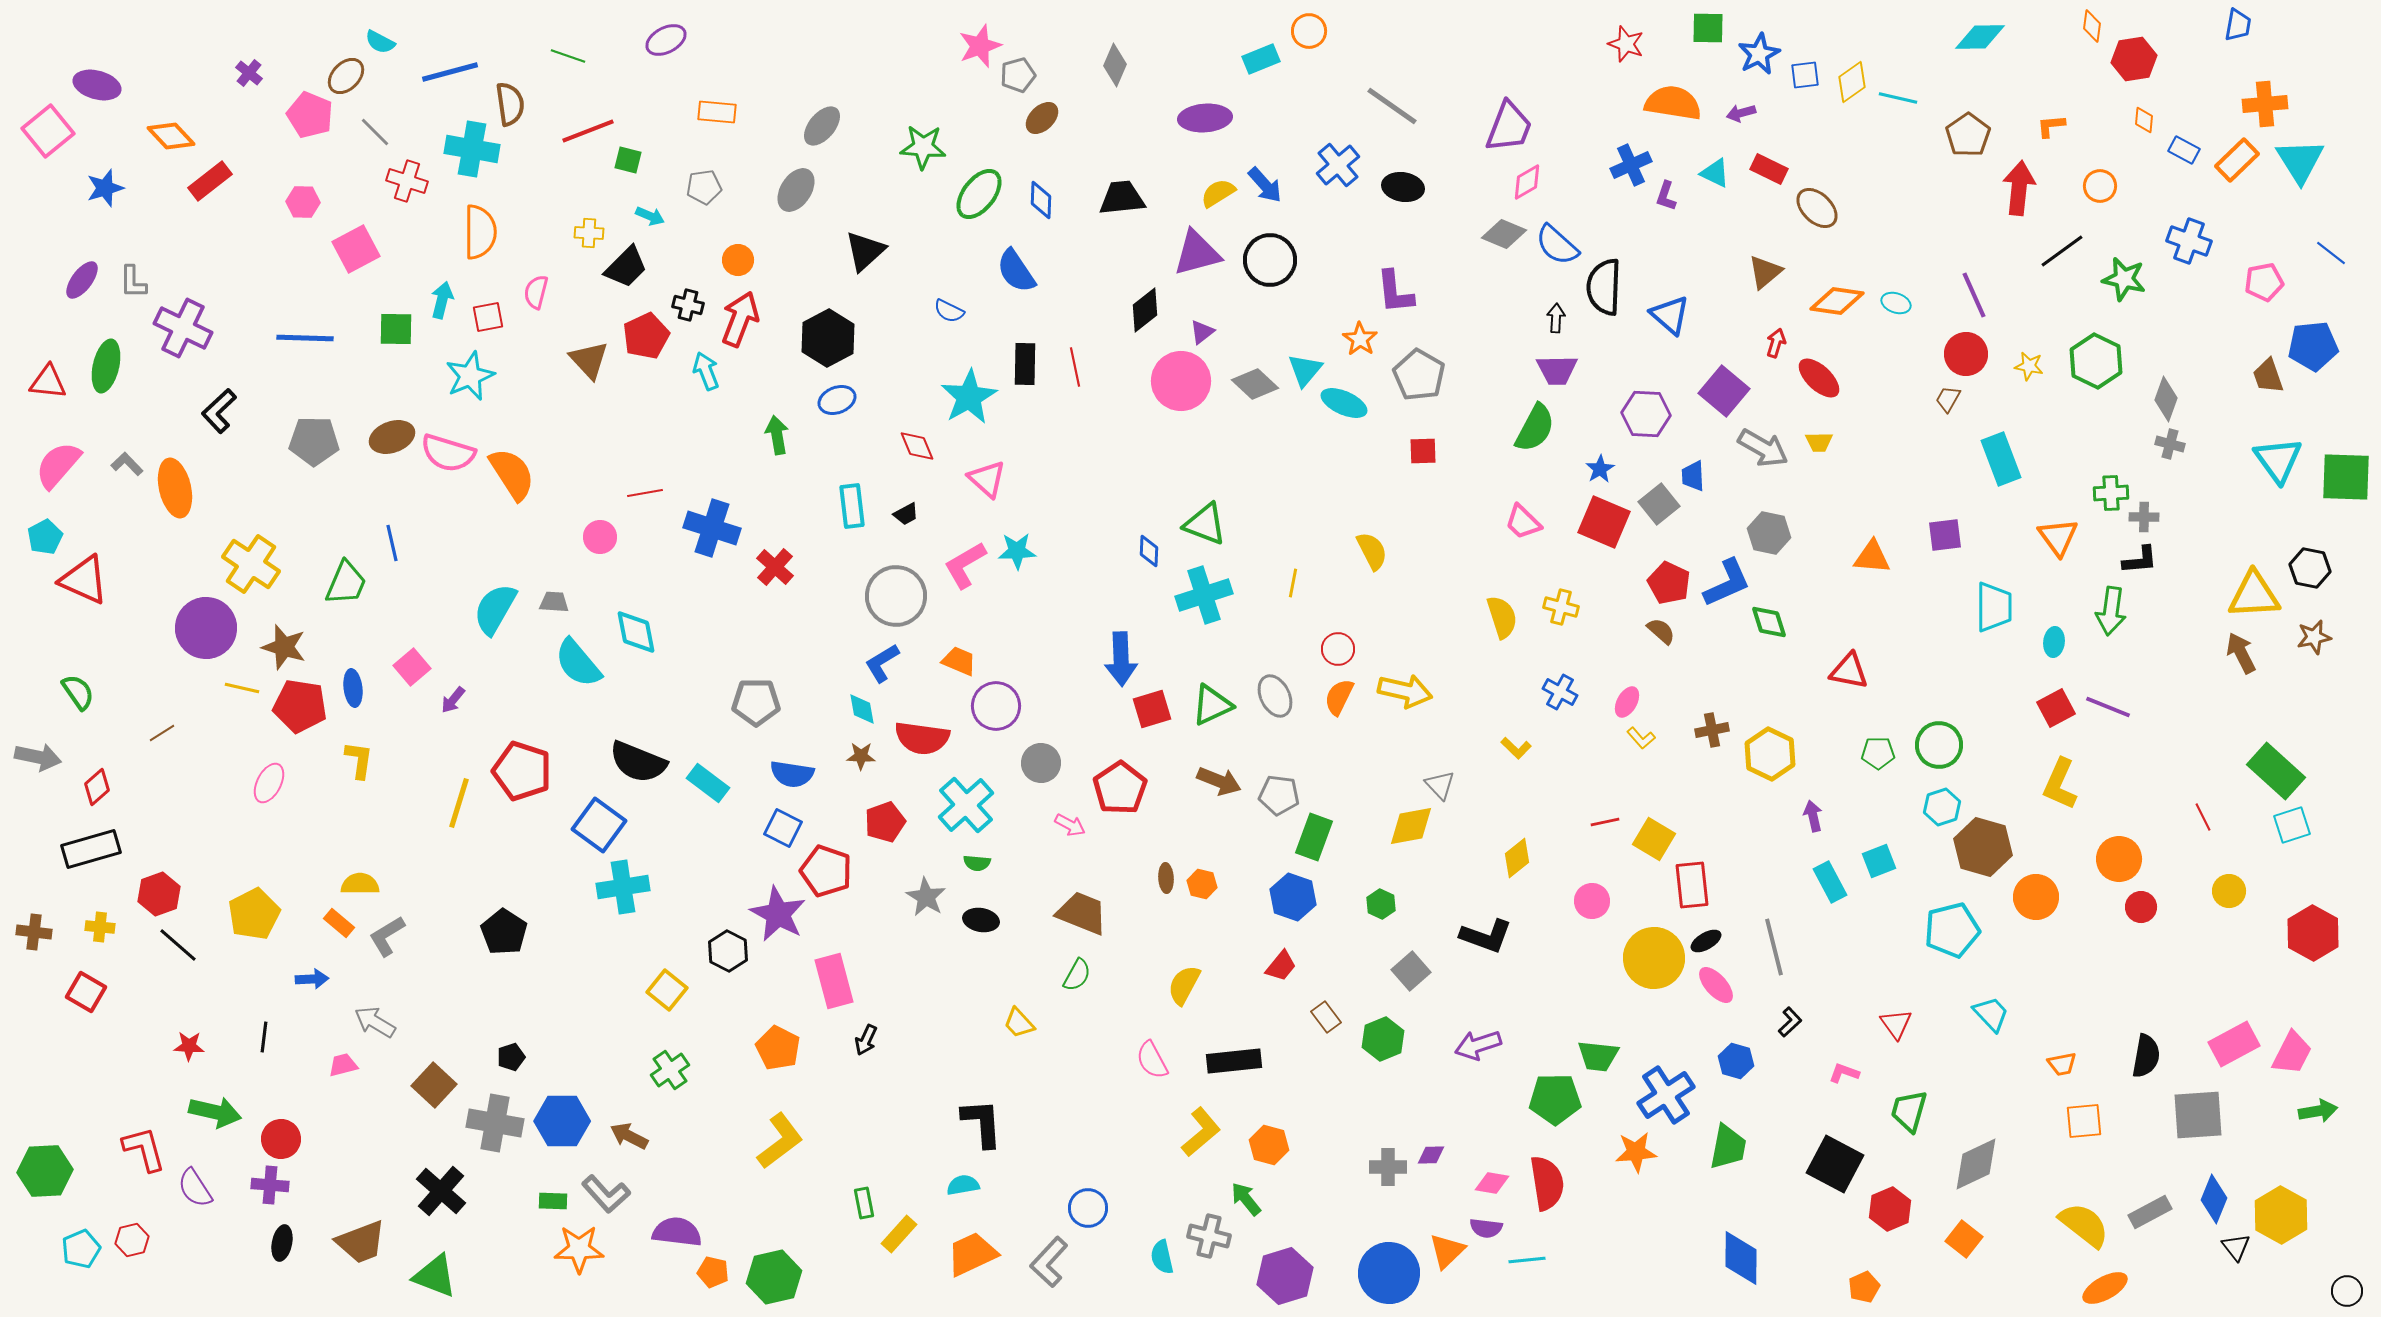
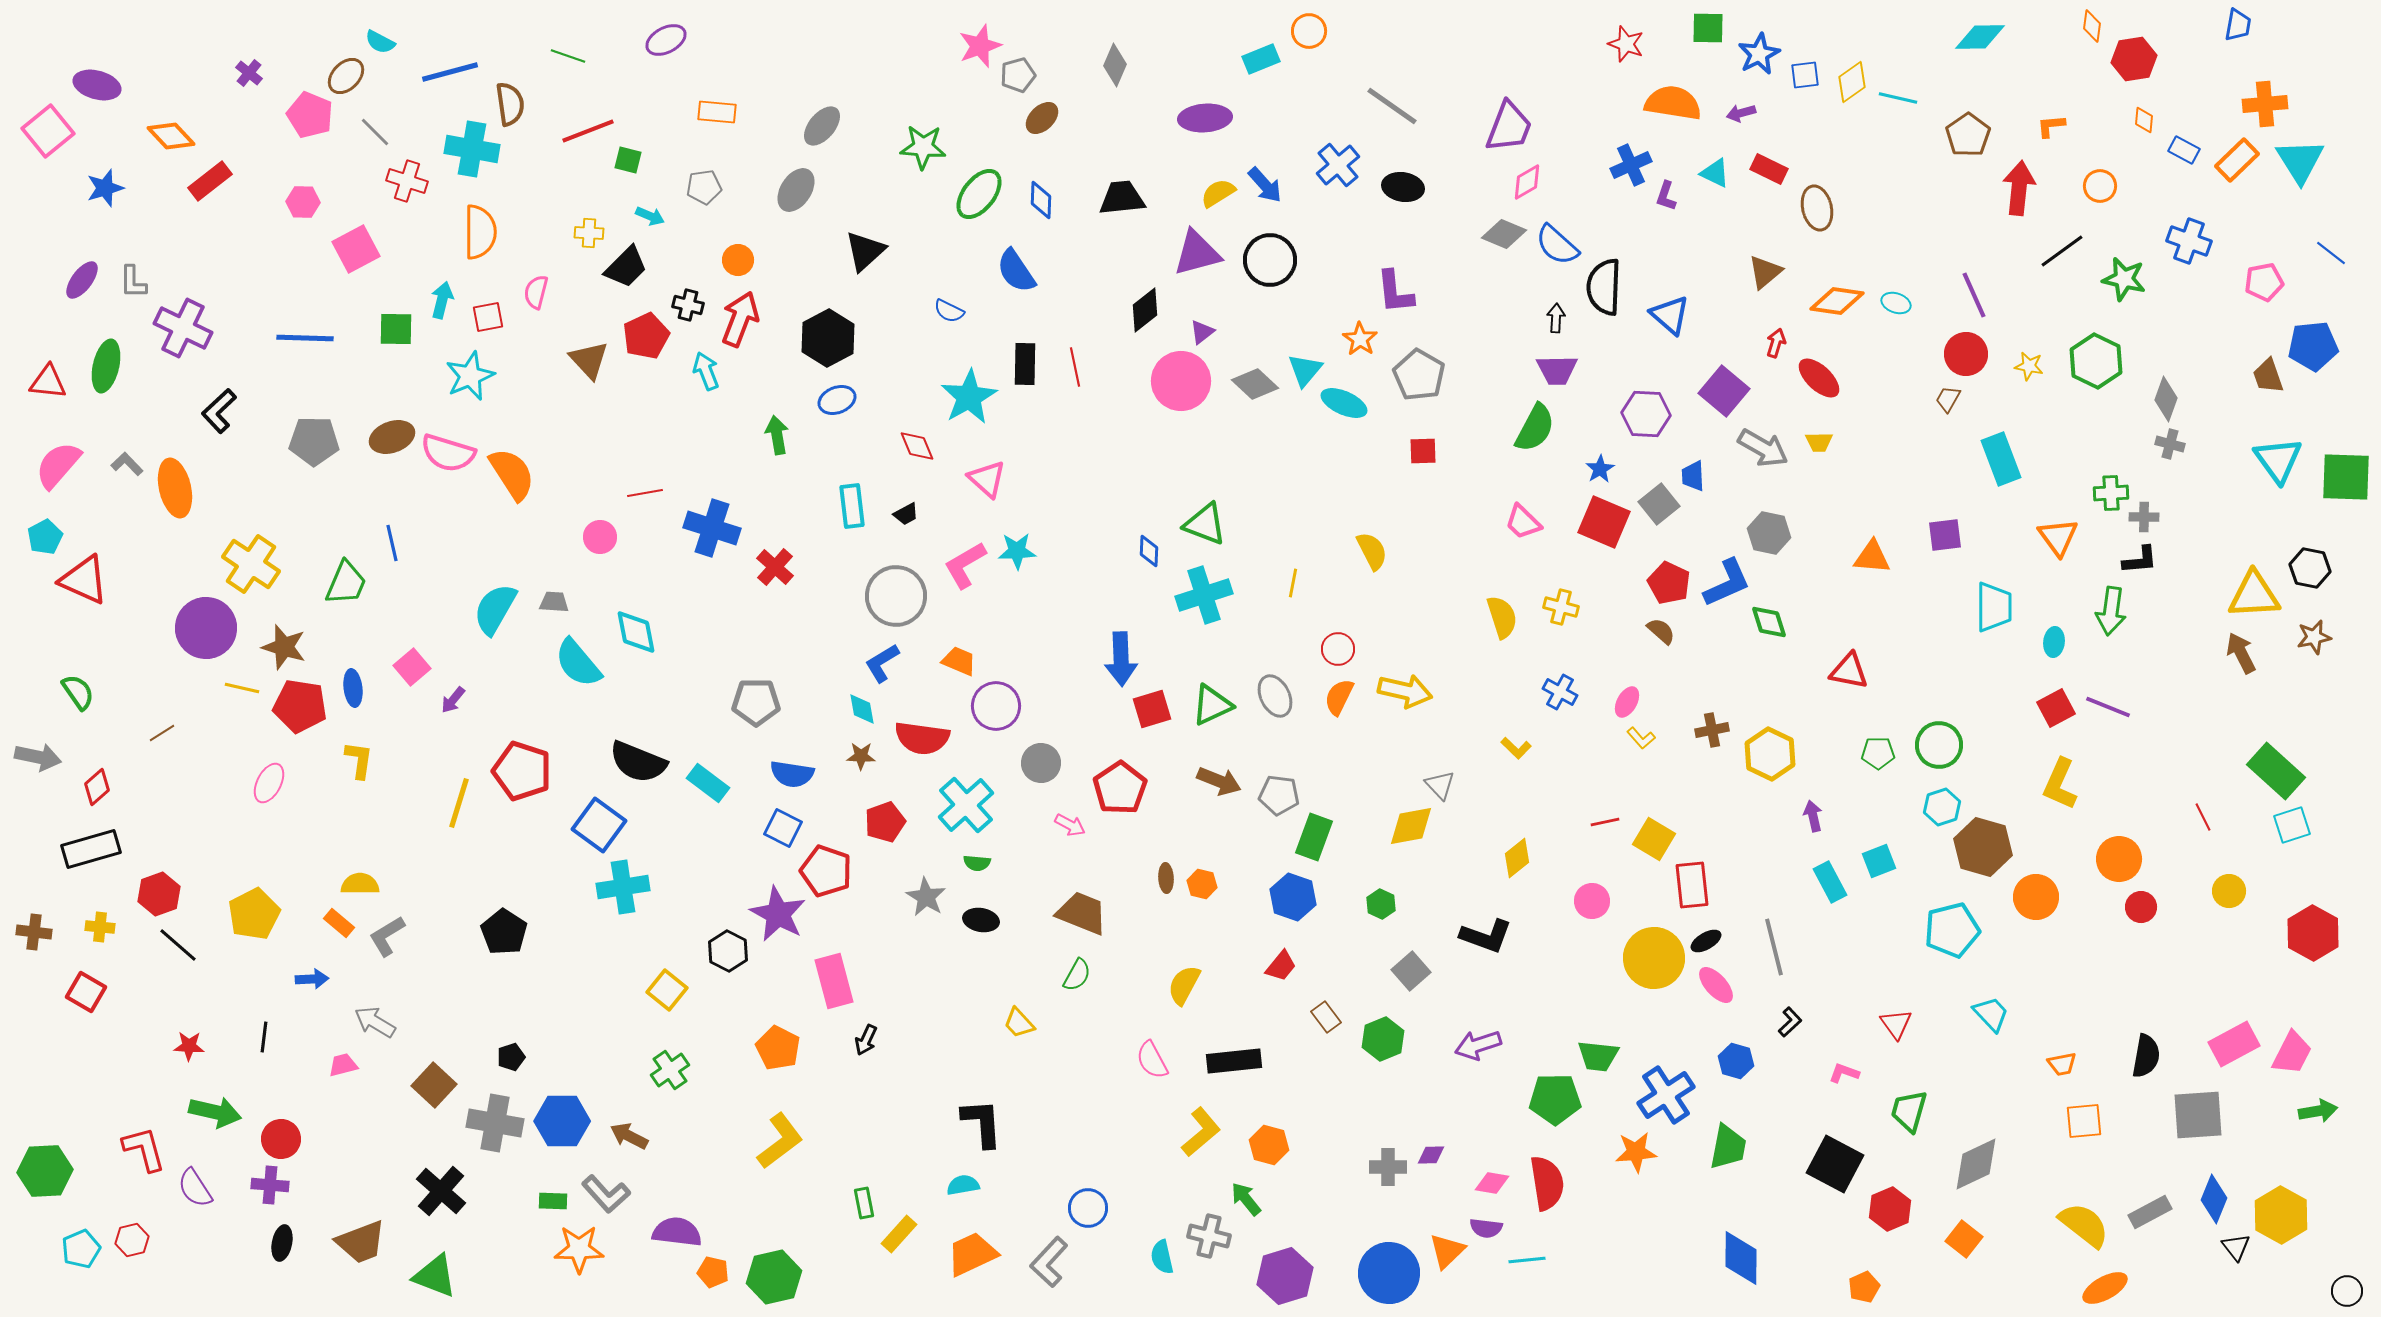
brown ellipse at (1817, 208): rotated 33 degrees clockwise
